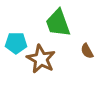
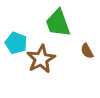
cyan pentagon: rotated 20 degrees clockwise
brown star: rotated 16 degrees clockwise
